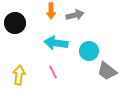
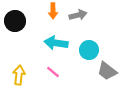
orange arrow: moved 2 px right
gray arrow: moved 3 px right
black circle: moved 2 px up
cyan circle: moved 1 px up
pink line: rotated 24 degrees counterclockwise
